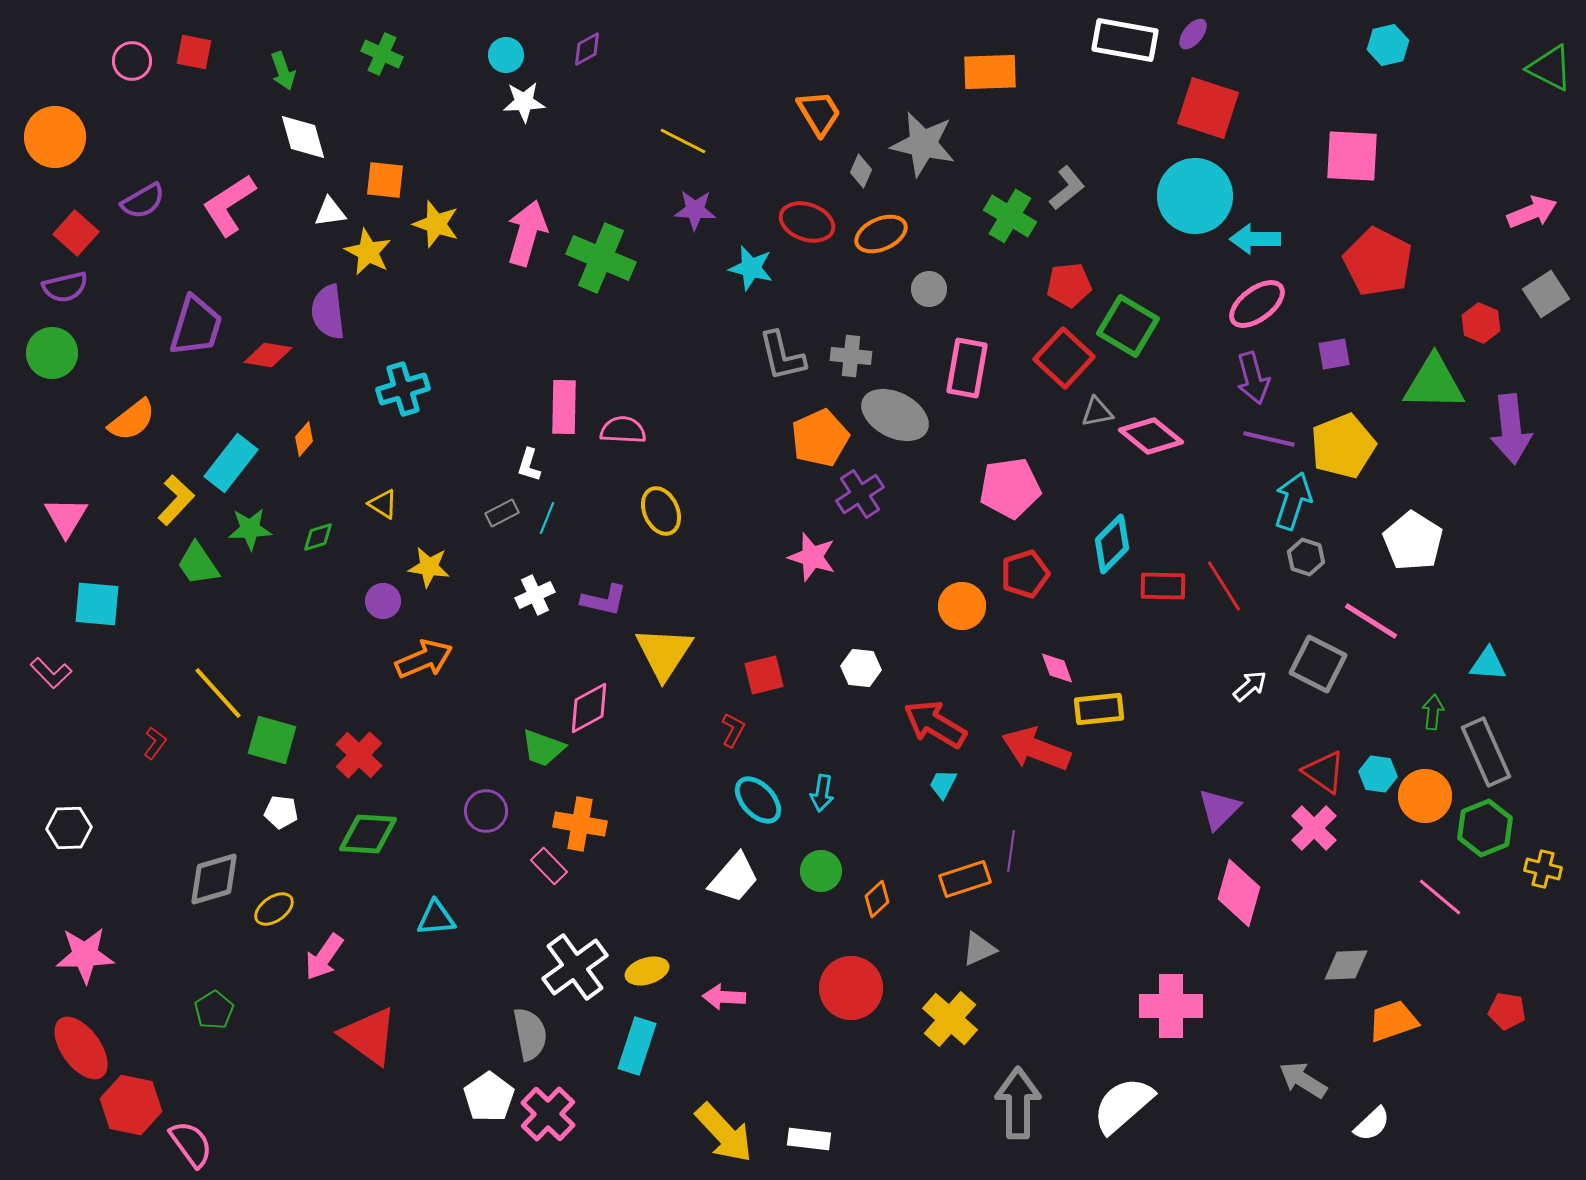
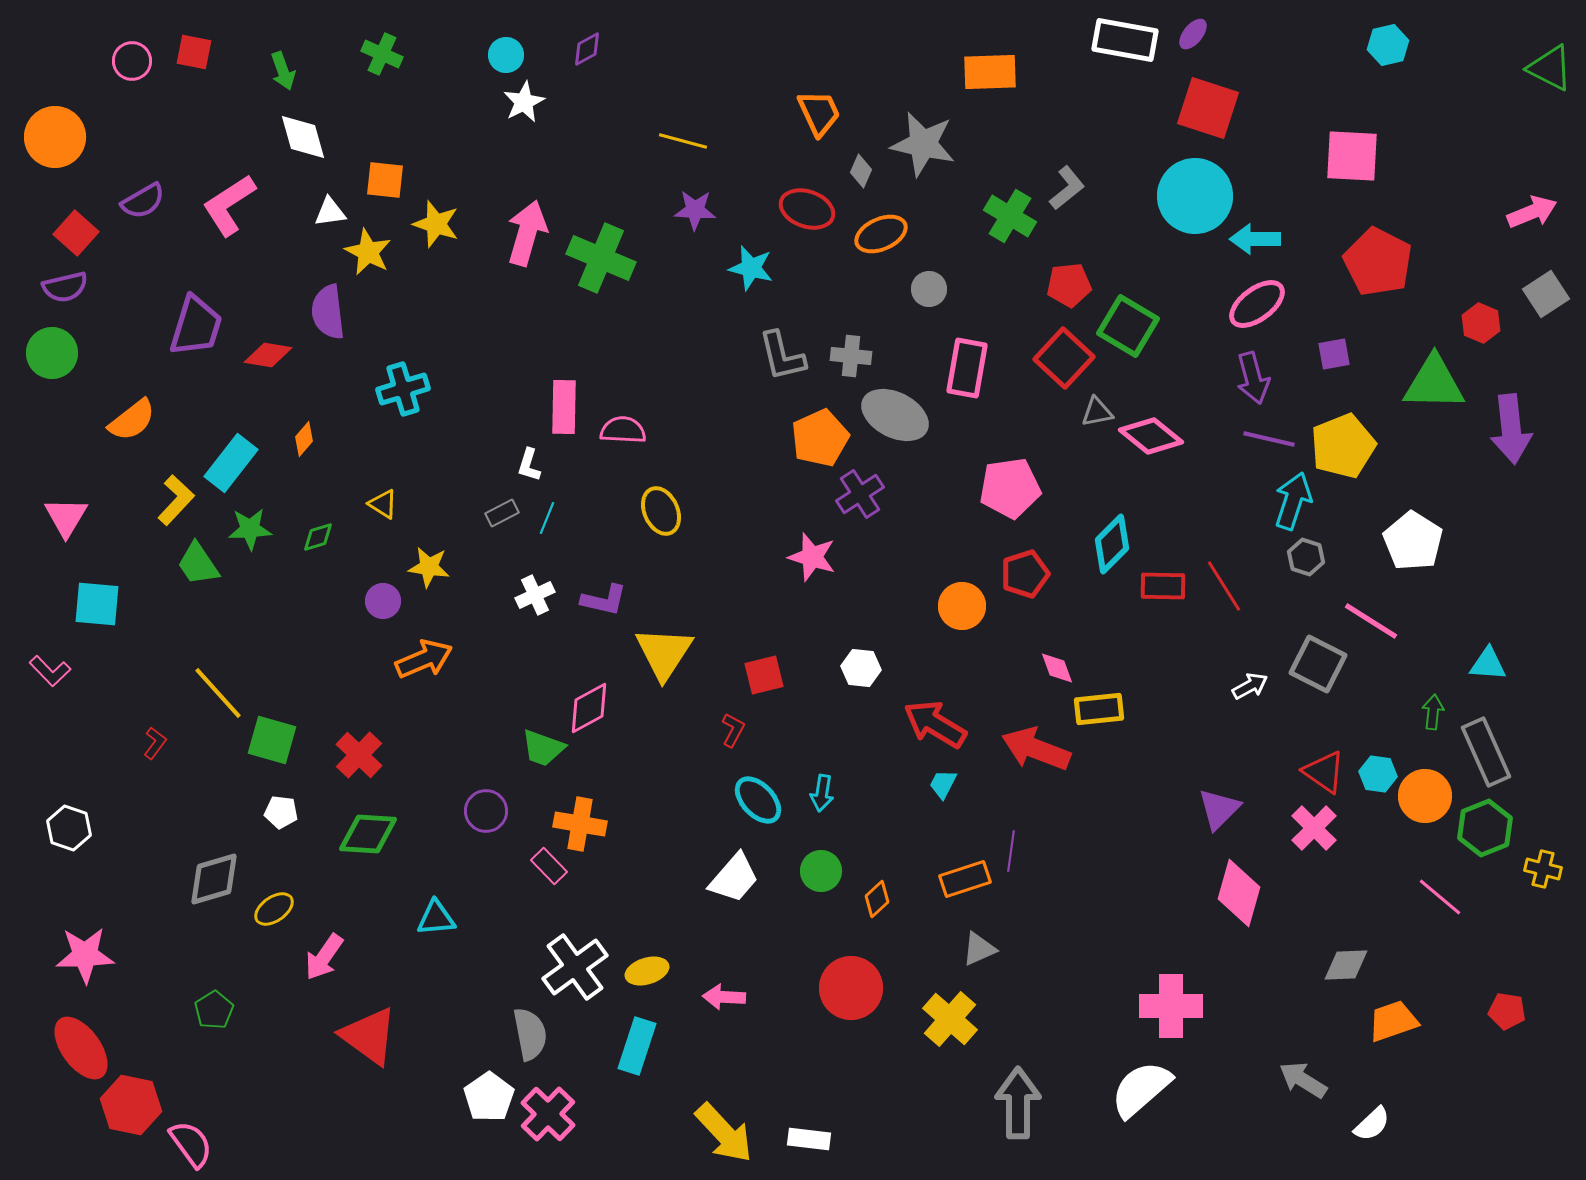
white star at (524, 102): rotated 24 degrees counterclockwise
orange trapezoid at (819, 113): rotated 6 degrees clockwise
yellow line at (683, 141): rotated 12 degrees counterclockwise
red ellipse at (807, 222): moved 13 px up
pink L-shape at (51, 673): moved 1 px left, 2 px up
white arrow at (1250, 686): rotated 12 degrees clockwise
white hexagon at (69, 828): rotated 21 degrees clockwise
white semicircle at (1123, 1105): moved 18 px right, 16 px up
